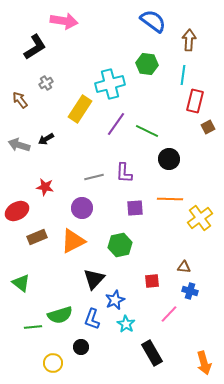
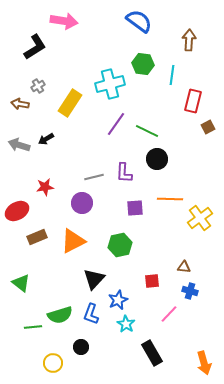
blue semicircle at (153, 21): moved 14 px left
green hexagon at (147, 64): moved 4 px left
cyan line at (183, 75): moved 11 px left
gray cross at (46, 83): moved 8 px left, 3 px down
brown arrow at (20, 100): moved 4 px down; rotated 42 degrees counterclockwise
red rectangle at (195, 101): moved 2 px left
yellow rectangle at (80, 109): moved 10 px left, 6 px up
black circle at (169, 159): moved 12 px left
red star at (45, 187): rotated 18 degrees counterclockwise
purple circle at (82, 208): moved 5 px up
blue star at (115, 300): moved 3 px right
blue L-shape at (92, 319): moved 1 px left, 5 px up
